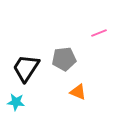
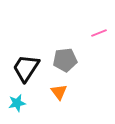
gray pentagon: moved 1 px right, 1 px down
orange triangle: moved 19 px left; rotated 30 degrees clockwise
cyan star: moved 1 px right, 1 px down; rotated 18 degrees counterclockwise
